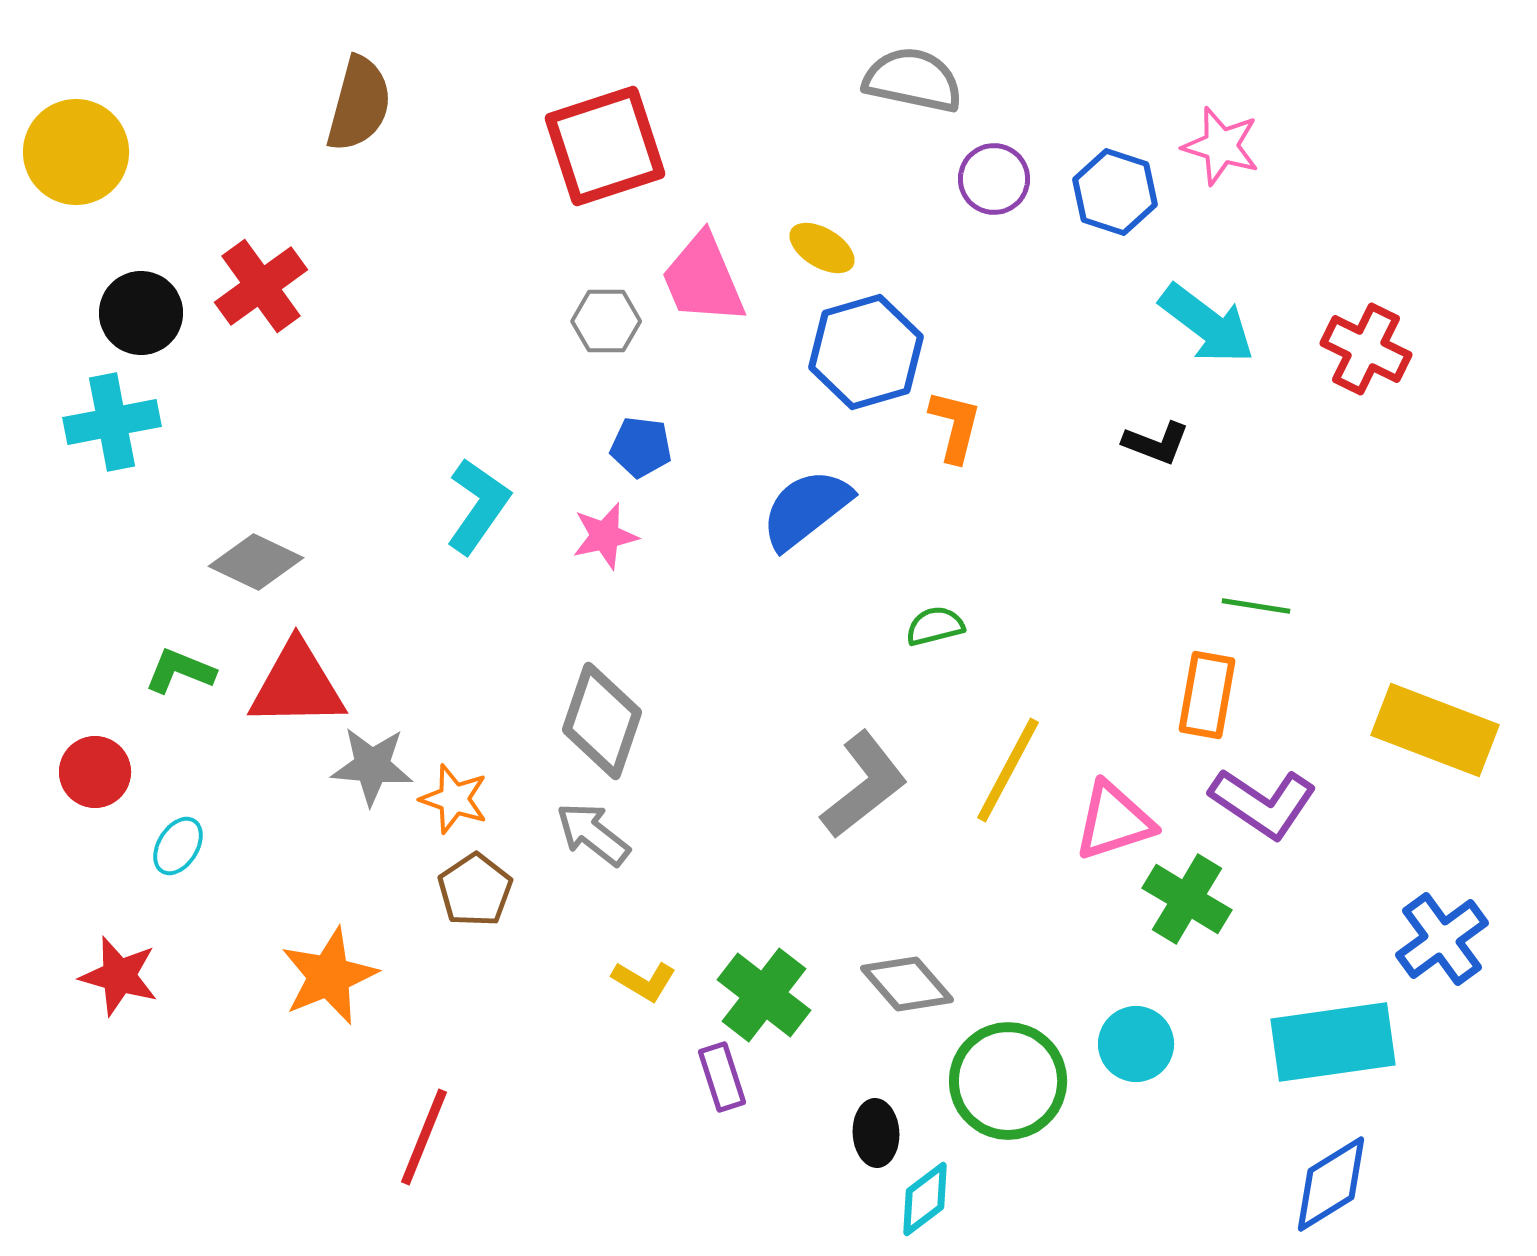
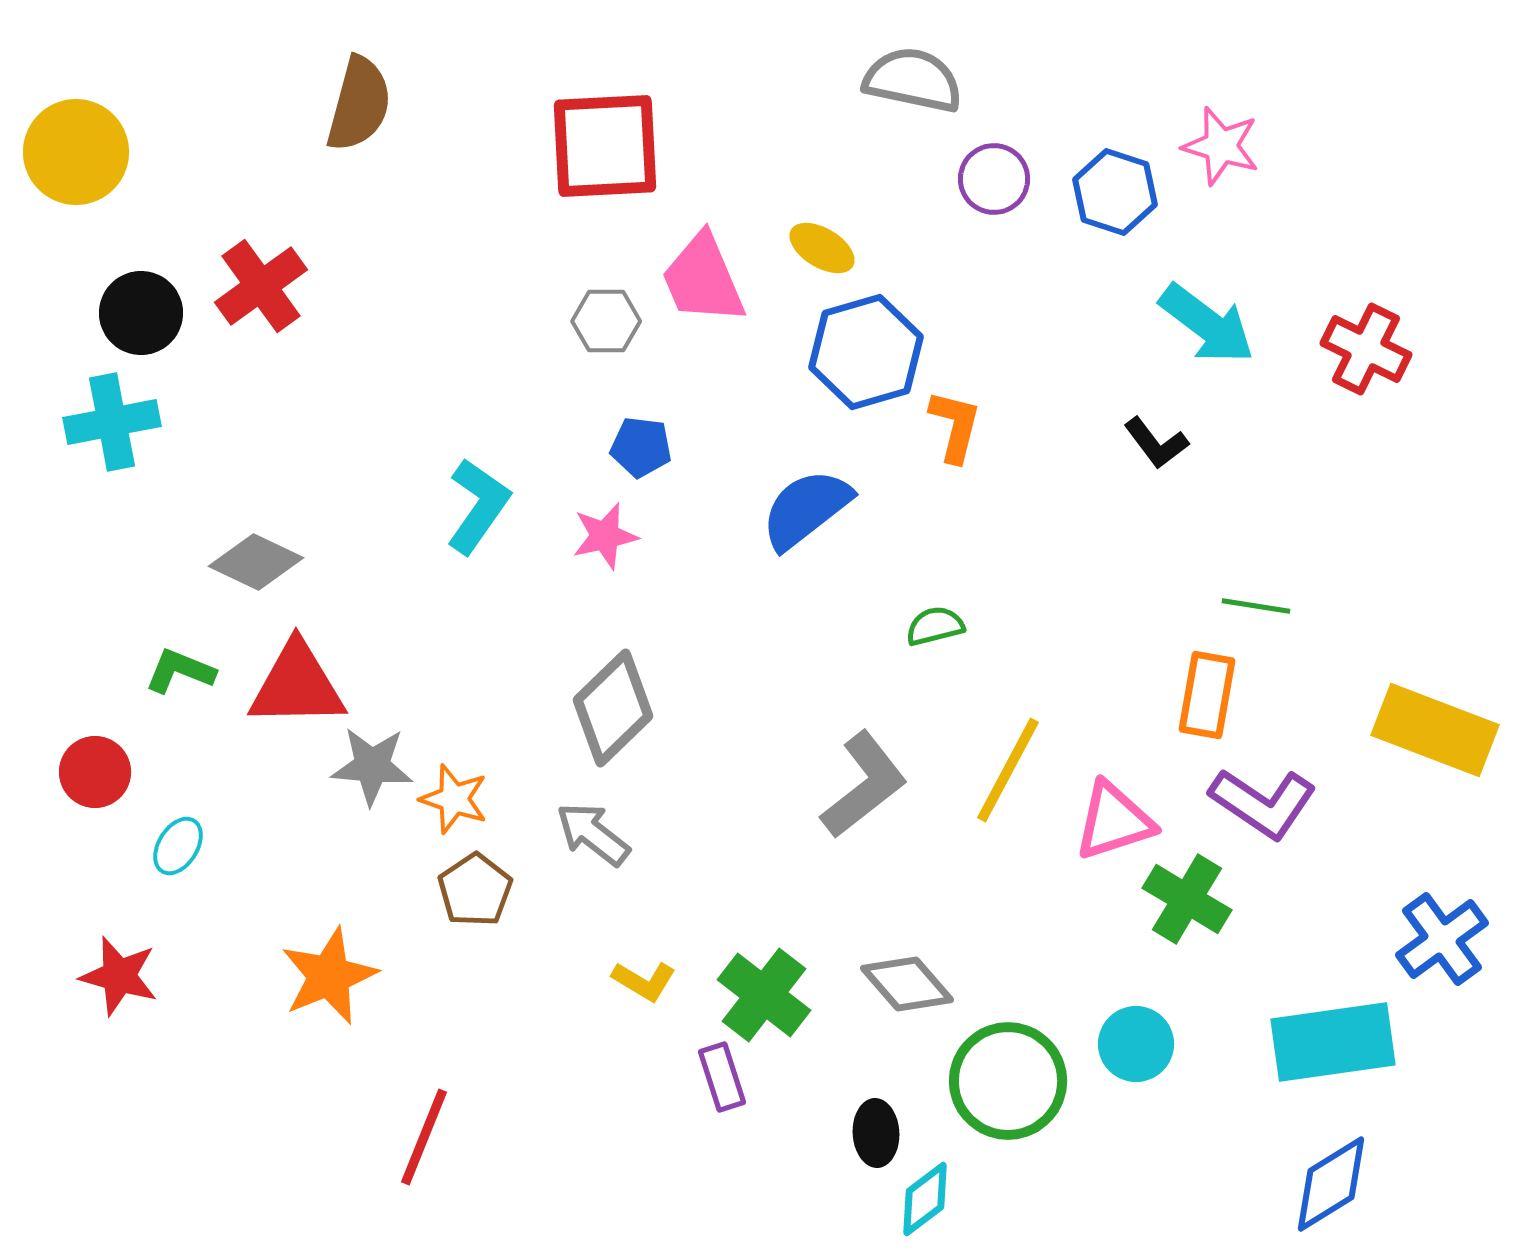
red square at (605, 146): rotated 15 degrees clockwise
black L-shape at (1156, 443): rotated 32 degrees clockwise
gray diamond at (602, 721): moved 11 px right, 13 px up; rotated 27 degrees clockwise
